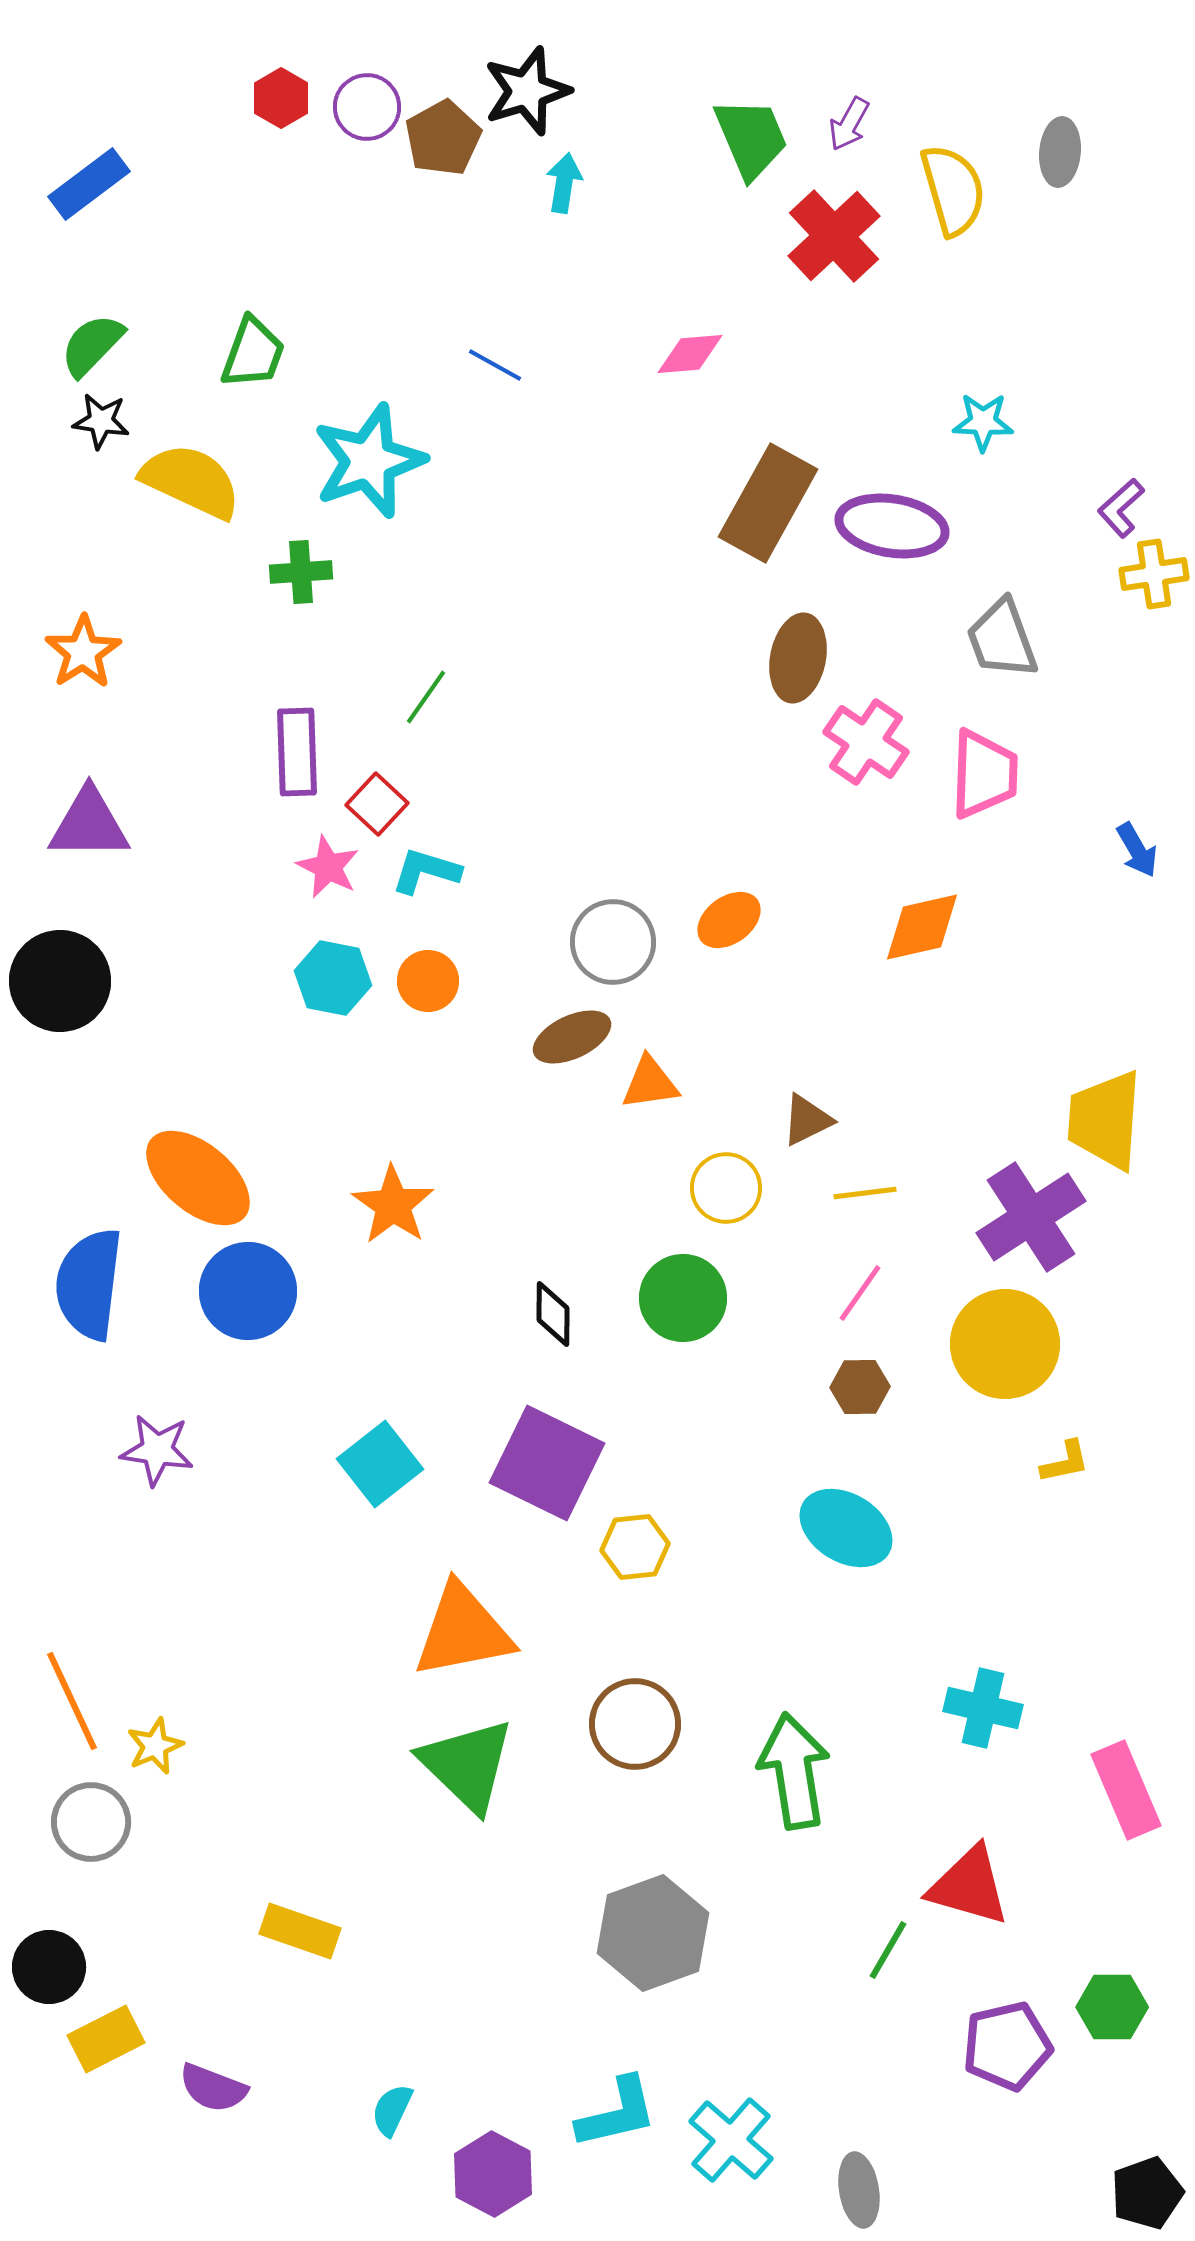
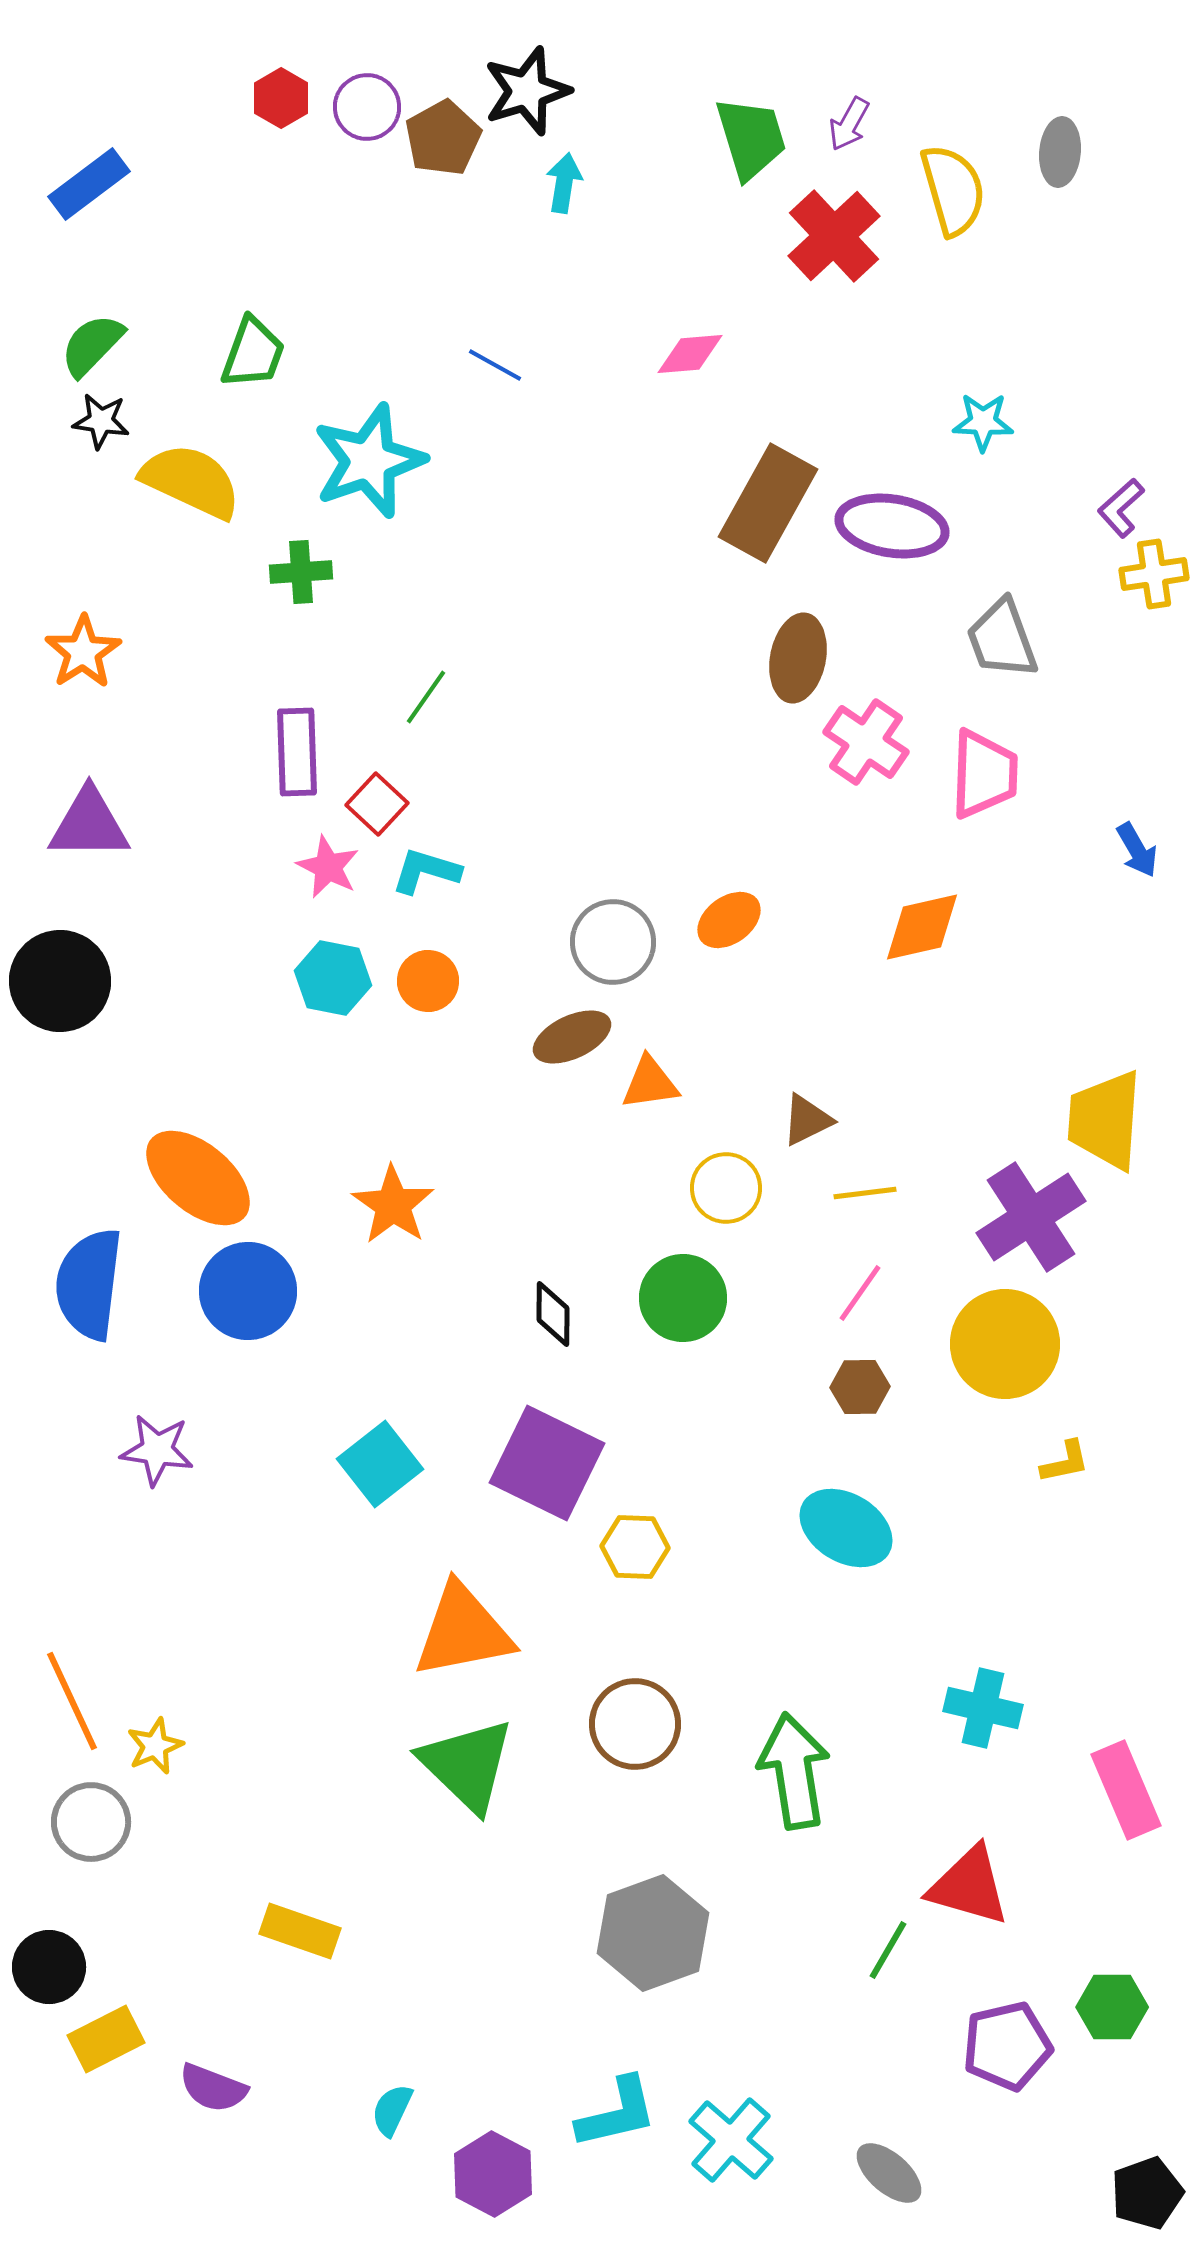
green trapezoid at (751, 138): rotated 6 degrees clockwise
yellow hexagon at (635, 1547): rotated 8 degrees clockwise
gray ellipse at (859, 2190): moved 30 px right, 17 px up; rotated 40 degrees counterclockwise
